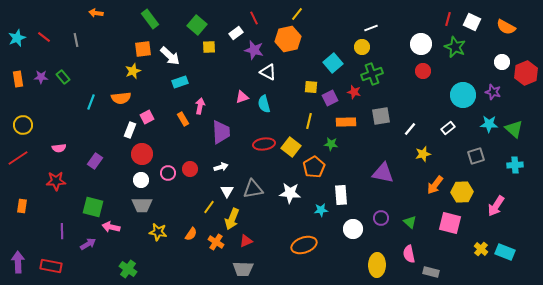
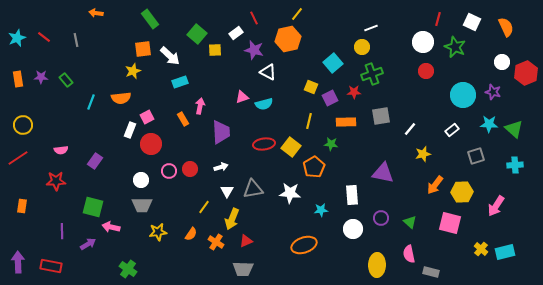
red line at (448, 19): moved 10 px left
green square at (197, 25): moved 9 px down
orange semicircle at (506, 27): rotated 144 degrees counterclockwise
white circle at (421, 44): moved 2 px right, 2 px up
yellow square at (209, 47): moved 6 px right, 3 px down
red circle at (423, 71): moved 3 px right
green rectangle at (63, 77): moved 3 px right, 3 px down
yellow square at (311, 87): rotated 16 degrees clockwise
red star at (354, 92): rotated 16 degrees counterclockwise
cyan semicircle at (264, 104): rotated 90 degrees counterclockwise
white rectangle at (448, 128): moved 4 px right, 2 px down
pink semicircle at (59, 148): moved 2 px right, 2 px down
red circle at (142, 154): moved 9 px right, 10 px up
pink circle at (168, 173): moved 1 px right, 2 px up
white rectangle at (341, 195): moved 11 px right
yellow line at (209, 207): moved 5 px left
yellow star at (158, 232): rotated 18 degrees counterclockwise
cyan rectangle at (505, 252): rotated 36 degrees counterclockwise
